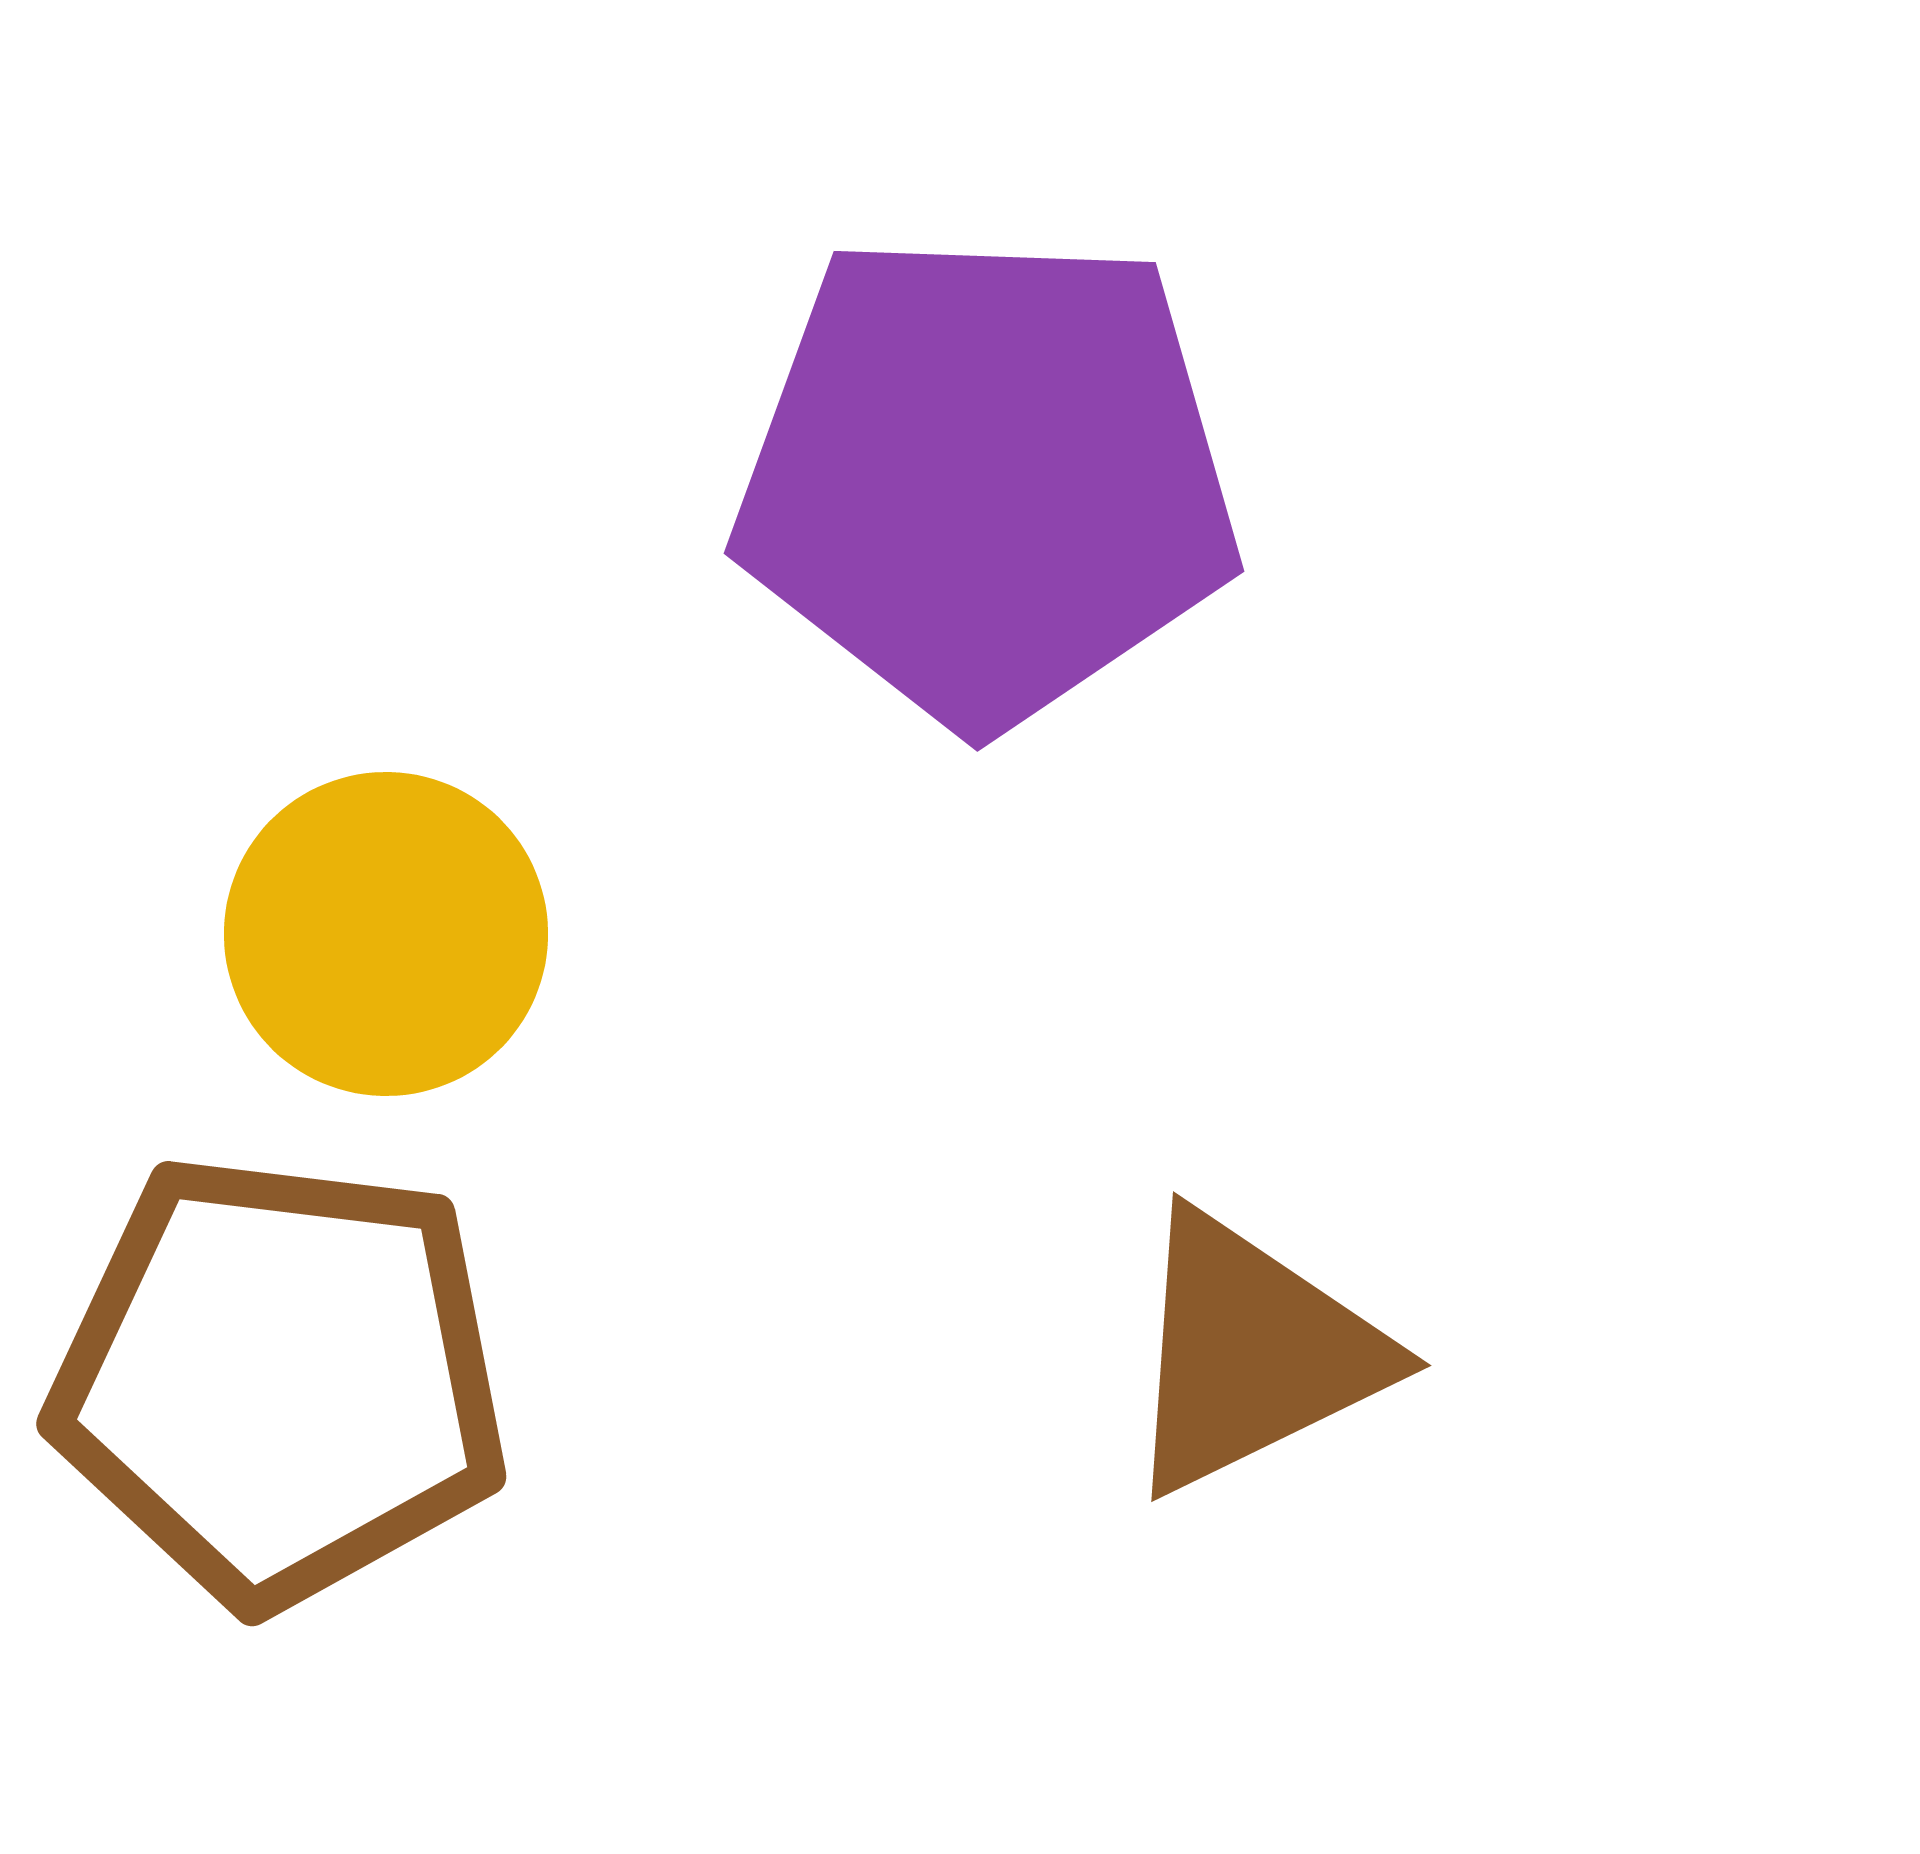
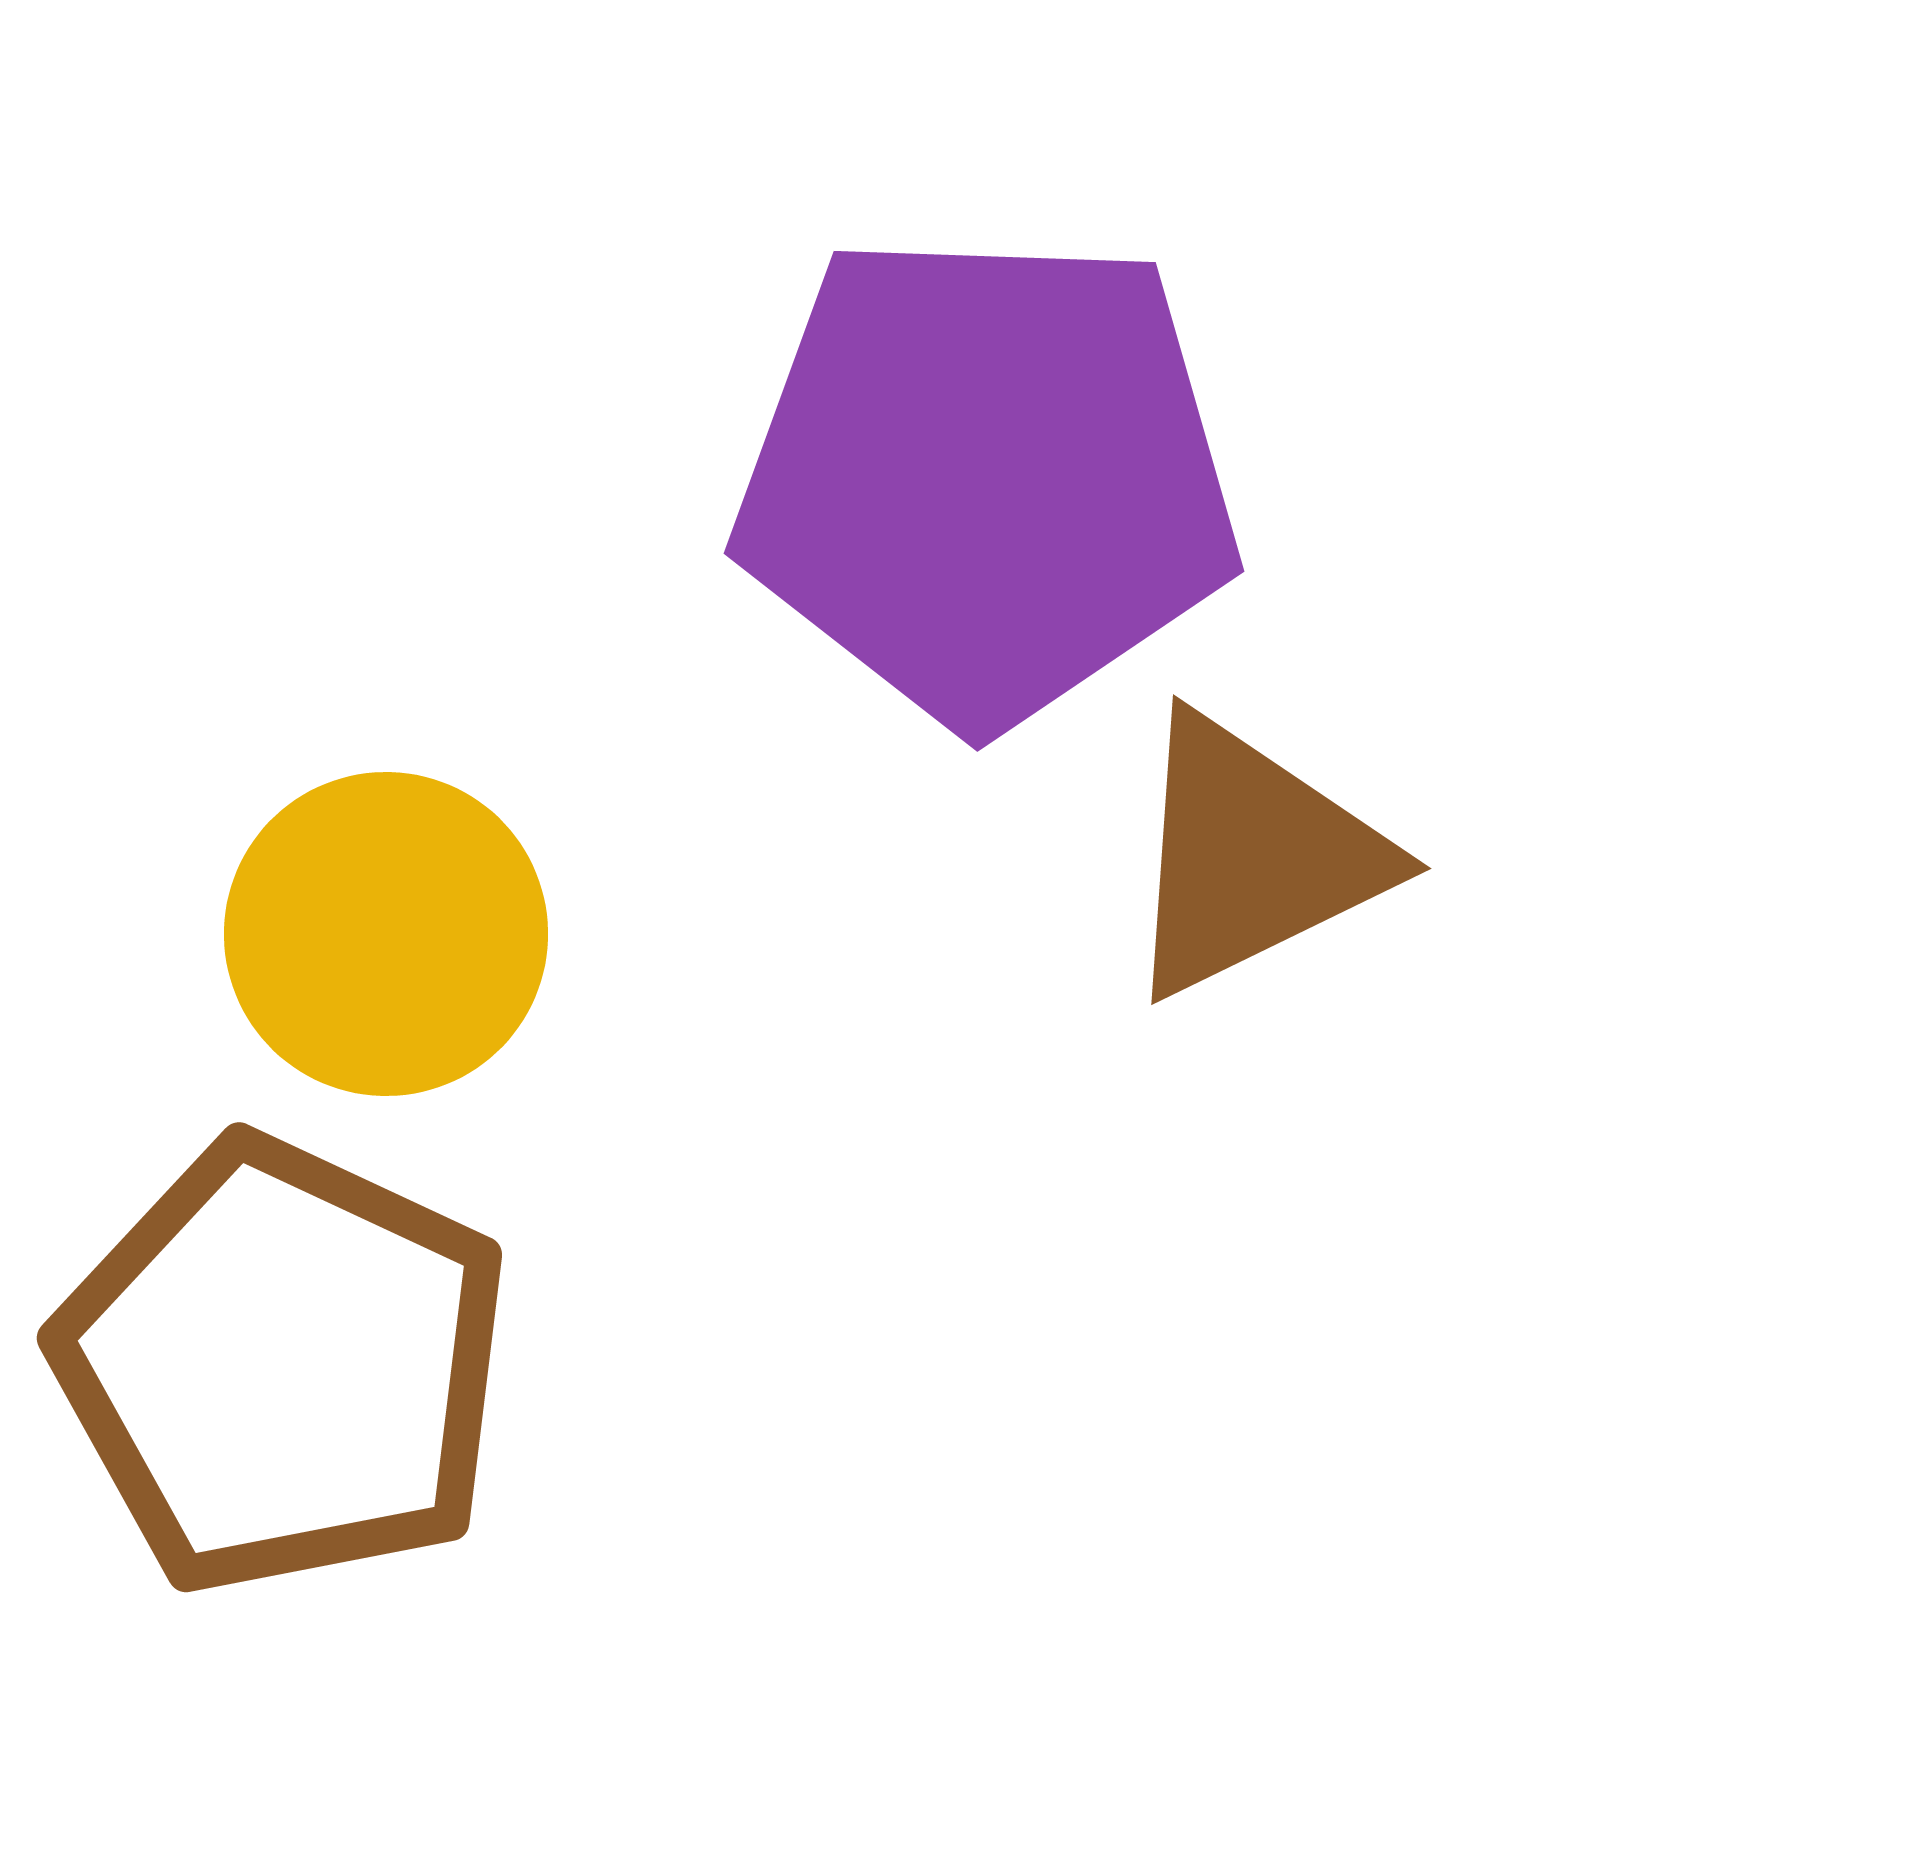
brown triangle: moved 497 px up
brown pentagon: moved 3 px right, 14 px up; rotated 18 degrees clockwise
